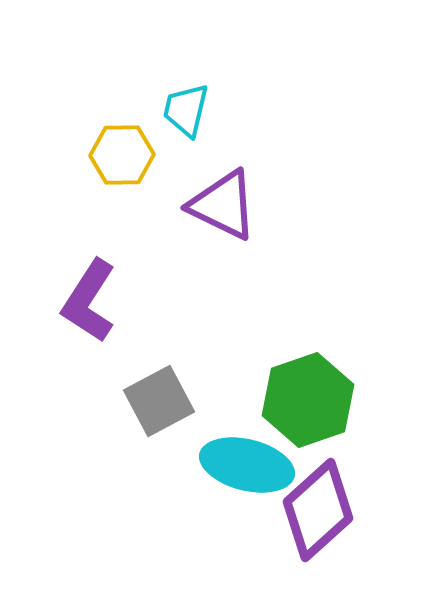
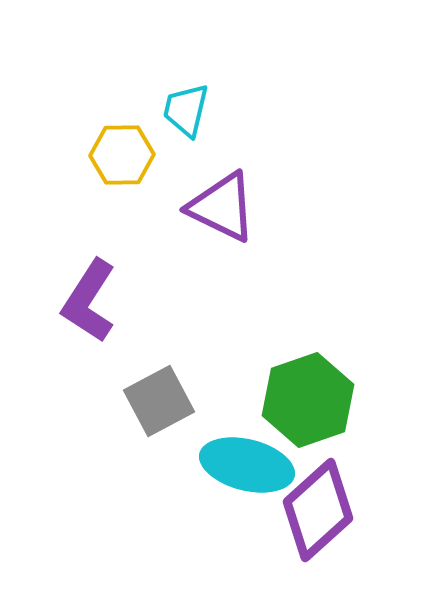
purple triangle: moved 1 px left, 2 px down
